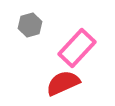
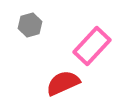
pink rectangle: moved 15 px right, 2 px up
